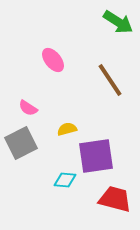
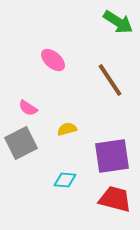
pink ellipse: rotated 10 degrees counterclockwise
purple square: moved 16 px right
